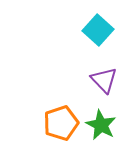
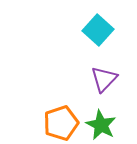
purple triangle: moved 1 px up; rotated 28 degrees clockwise
